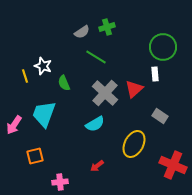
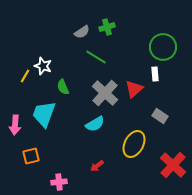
yellow line: rotated 48 degrees clockwise
green semicircle: moved 1 px left, 4 px down
pink arrow: moved 1 px right; rotated 30 degrees counterclockwise
orange square: moved 4 px left
red cross: rotated 20 degrees clockwise
pink cross: moved 1 px left
